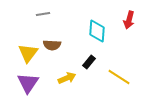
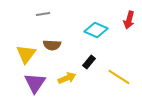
cyan diamond: moved 1 px left, 1 px up; rotated 70 degrees counterclockwise
yellow triangle: moved 2 px left, 1 px down
purple triangle: moved 7 px right
